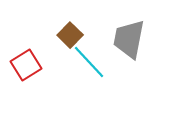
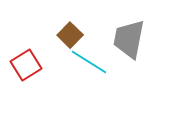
cyan line: rotated 15 degrees counterclockwise
